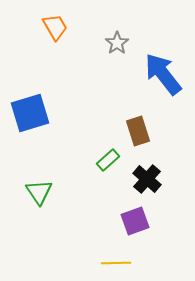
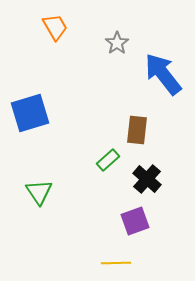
brown rectangle: moved 1 px left, 1 px up; rotated 24 degrees clockwise
